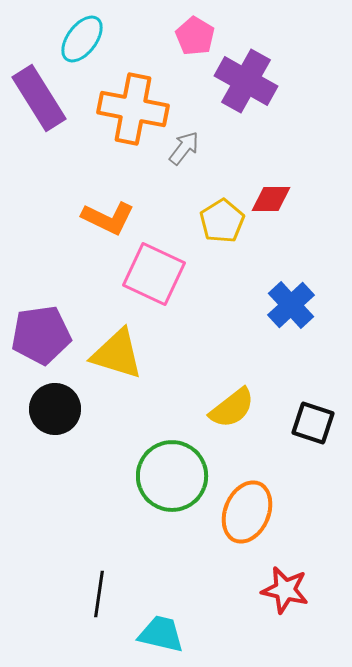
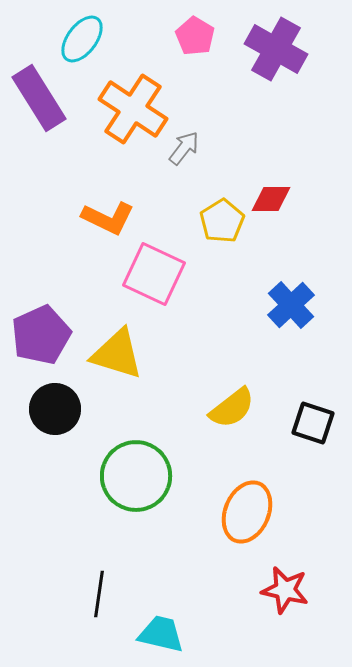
purple cross: moved 30 px right, 32 px up
orange cross: rotated 22 degrees clockwise
purple pentagon: rotated 16 degrees counterclockwise
green circle: moved 36 px left
